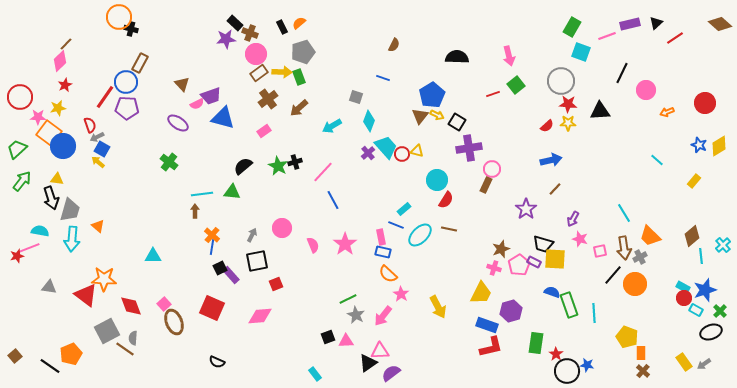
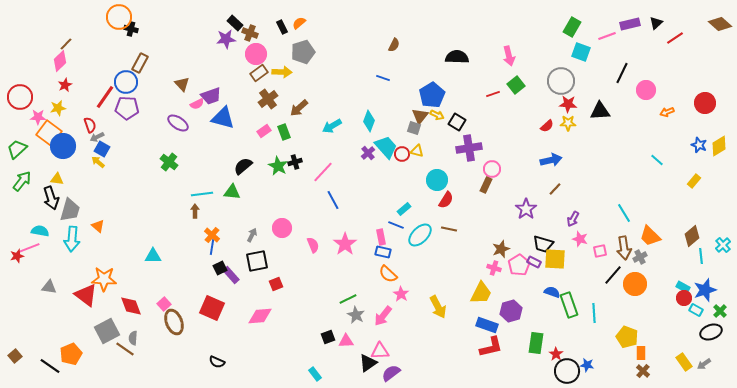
green rectangle at (299, 77): moved 15 px left, 55 px down
gray square at (356, 97): moved 58 px right, 31 px down
